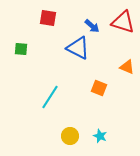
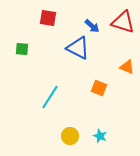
green square: moved 1 px right
